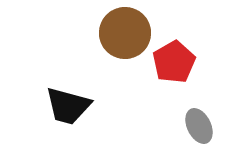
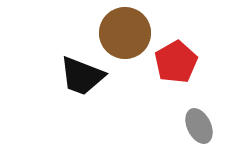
red pentagon: moved 2 px right
black trapezoid: moved 14 px right, 30 px up; rotated 6 degrees clockwise
